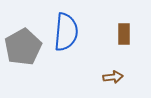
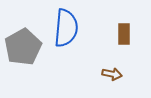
blue semicircle: moved 4 px up
brown arrow: moved 1 px left, 3 px up; rotated 18 degrees clockwise
